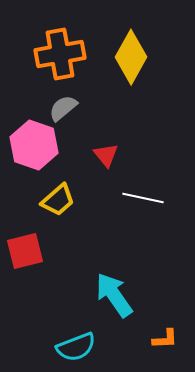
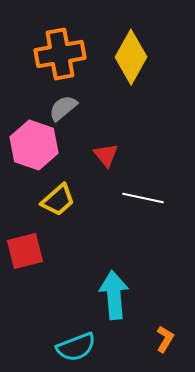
cyan arrow: rotated 30 degrees clockwise
orange L-shape: rotated 56 degrees counterclockwise
